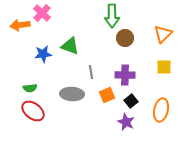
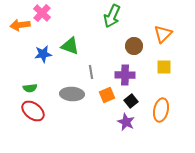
green arrow: rotated 25 degrees clockwise
brown circle: moved 9 px right, 8 px down
